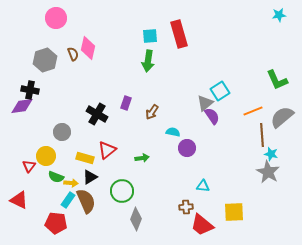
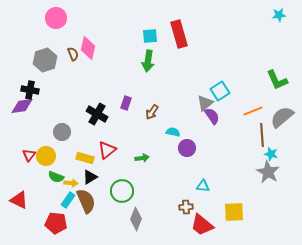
red triangle at (29, 166): moved 11 px up
